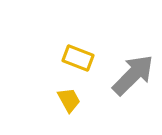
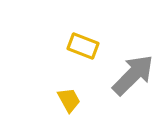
yellow rectangle: moved 5 px right, 12 px up
